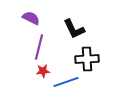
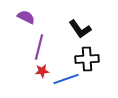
purple semicircle: moved 5 px left, 1 px up
black L-shape: moved 6 px right; rotated 10 degrees counterclockwise
red star: moved 1 px left
blue line: moved 3 px up
